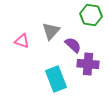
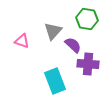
green hexagon: moved 4 px left, 4 px down
gray triangle: moved 2 px right
cyan rectangle: moved 1 px left, 2 px down
